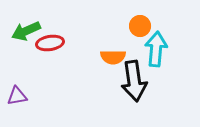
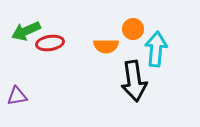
orange circle: moved 7 px left, 3 px down
orange semicircle: moved 7 px left, 11 px up
